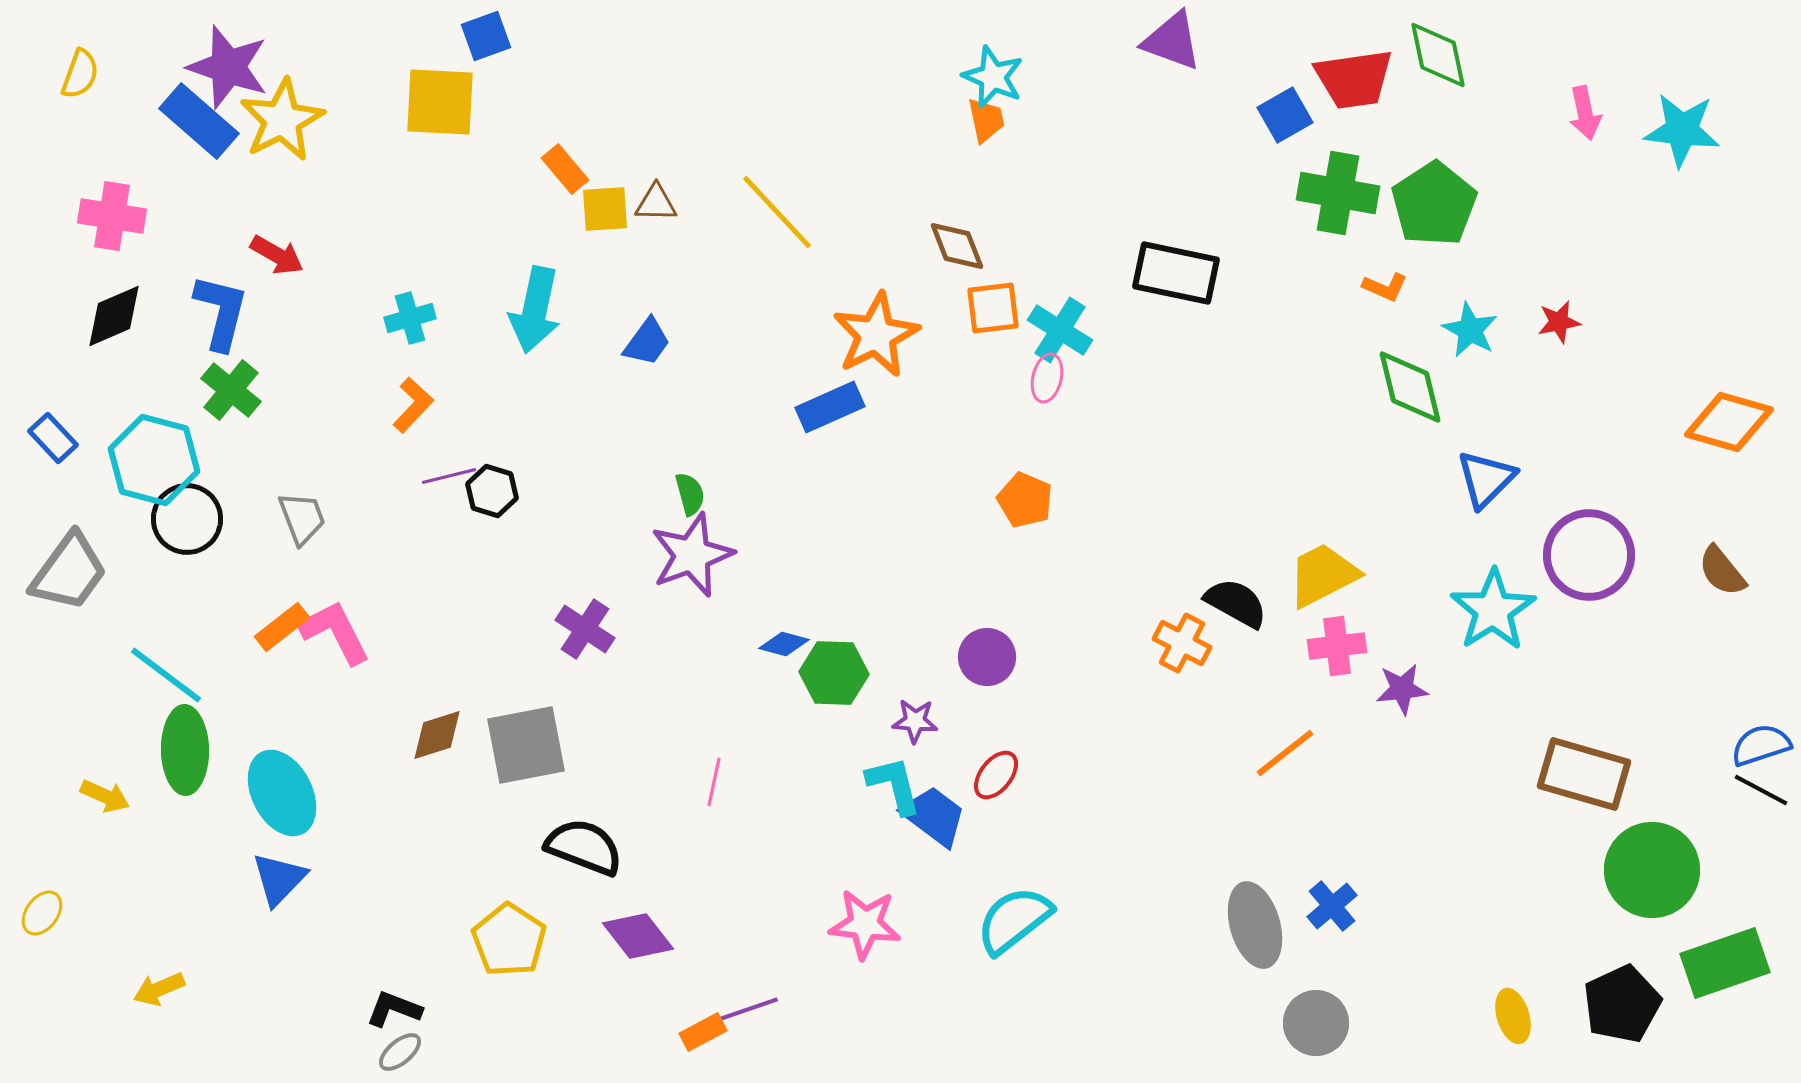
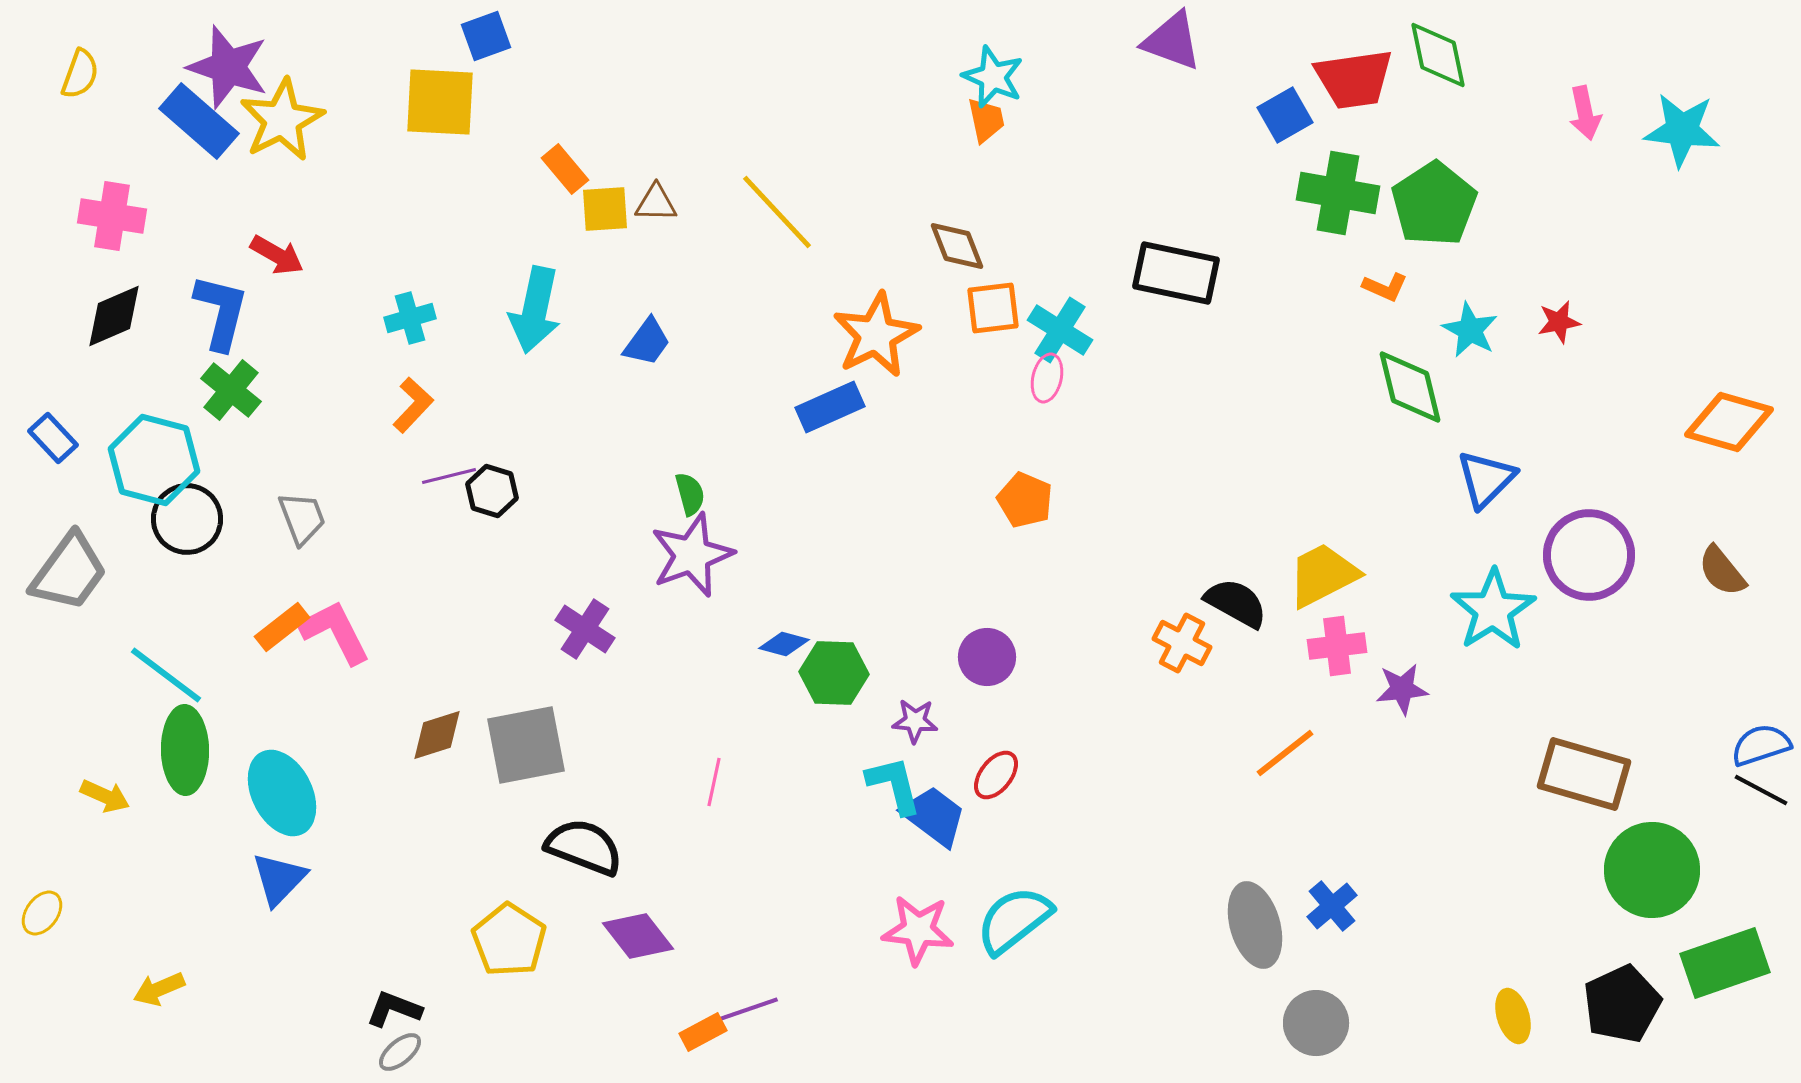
pink star at (865, 924): moved 53 px right, 6 px down
